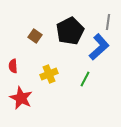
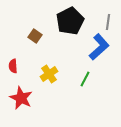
black pentagon: moved 10 px up
yellow cross: rotated 12 degrees counterclockwise
